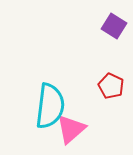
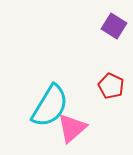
cyan semicircle: rotated 24 degrees clockwise
pink triangle: moved 1 px right, 1 px up
